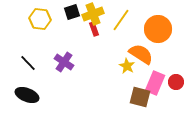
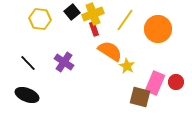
black square: rotated 21 degrees counterclockwise
yellow line: moved 4 px right
orange semicircle: moved 31 px left, 3 px up
